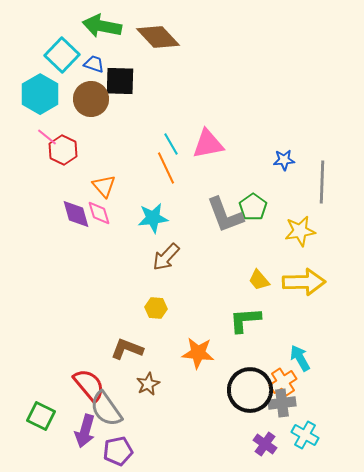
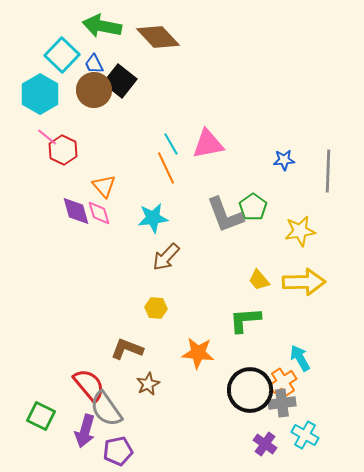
blue trapezoid: rotated 135 degrees counterclockwise
black square: rotated 36 degrees clockwise
brown circle: moved 3 px right, 9 px up
gray line: moved 6 px right, 11 px up
purple diamond: moved 3 px up
